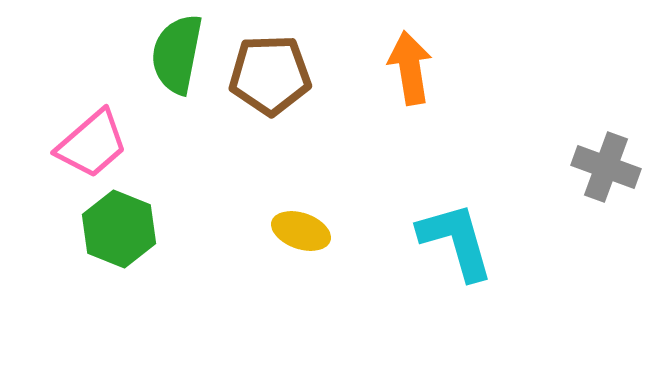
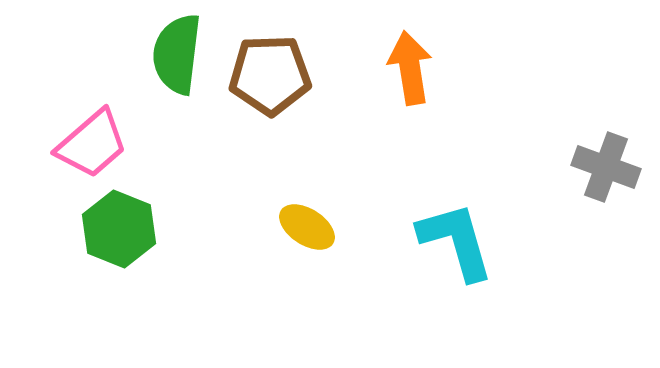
green semicircle: rotated 4 degrees counterclockwise
yellow ellipse: moved 6 px right, 4 px up; rotated 14 degrees clockwise
